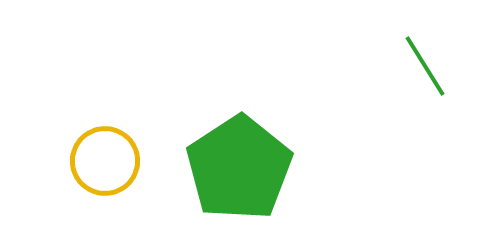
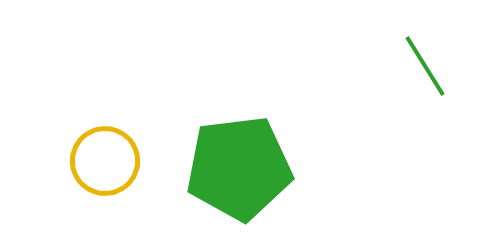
green pentagon: rotated 26 degrees clockwise
